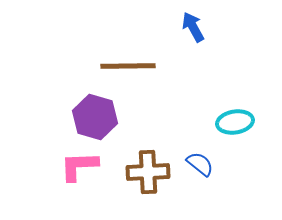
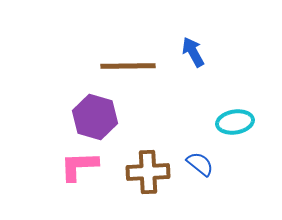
blue arrow: moved 25 px down
